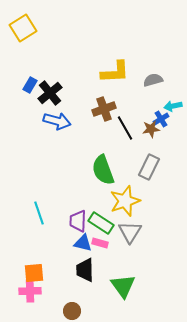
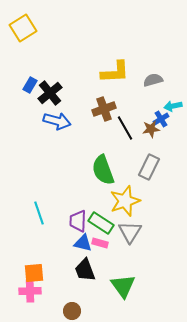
black trapezoid: rotated 20 degrees counterclockwise
